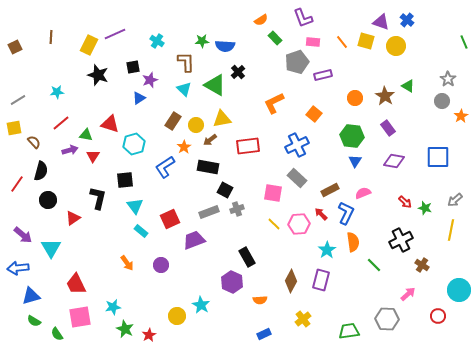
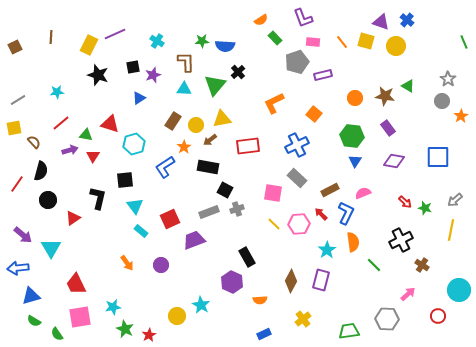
purple star at (150, 80): moved 3 px right, 5 px up
green triangle at (215, 85): rotated 40 degrees clockwise
cyan triangle at (184, 89): rotated 42 degrees counterclockwise
brown star at (385, 96): rotated 24 degrees counterclockwise
